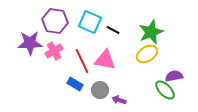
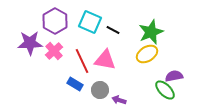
purple hexagon: rotated 20 degrees clockwise
pink cross: rotated 12 degrees counterclockwise
